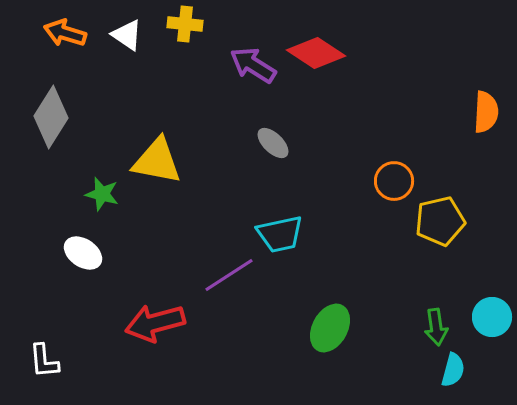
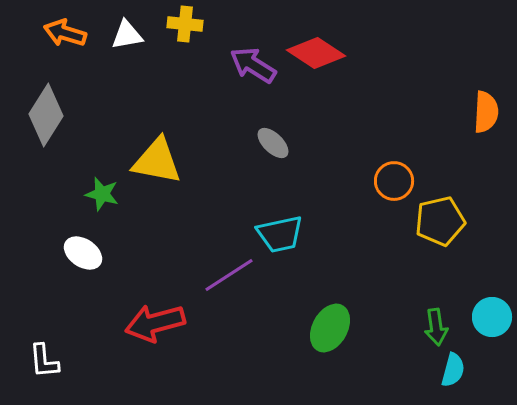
white triangle: rotated 44 degrees counterclockwise
gray diamond: moved 5 px left, 2 px up
